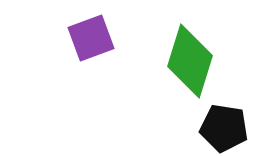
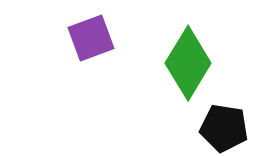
green diamond: moved 2 px left, 2 px down; rotated 14 degrees clockwise
